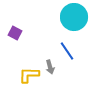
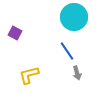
gray arrow: moved 27 px right, 6 px down
yellow L-shape: rotated 15 degrees counterclockwise
